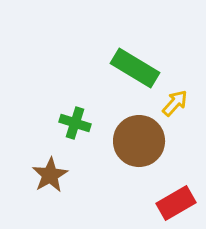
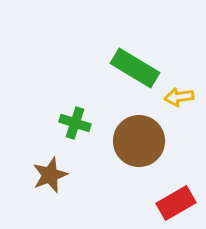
yellow arrow: moved 4 px right, 6 px up; rotated 140 degrees counterclockwise
brown star: rotated 9 degrees clockwise
